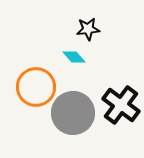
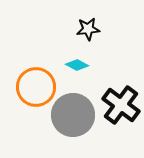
cyan diamond: moved 3 px right, 8 px down; rotated 20 degrees counterclockwise
gray circle: moved 2 px down
